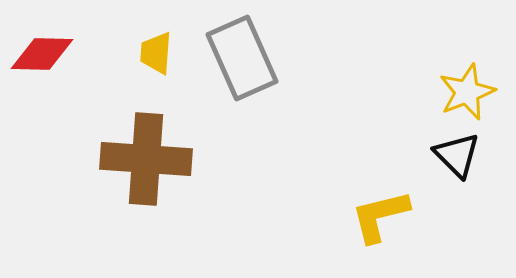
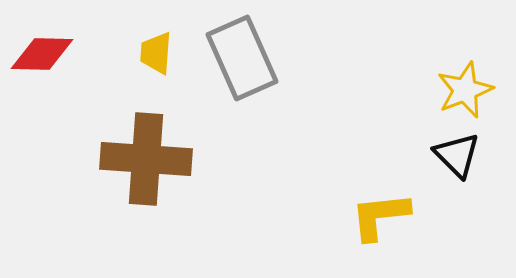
yellow star: moved 2 px left, 2 px up
yellow L-shape: rotated 8 degrees clockwise
